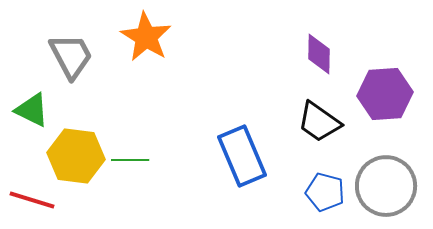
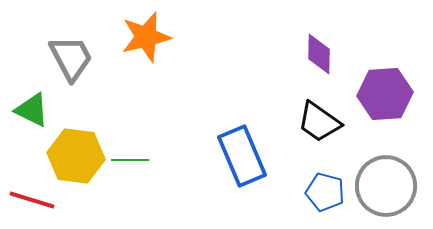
orange star: rotated 27 degrees clockwise
gray trapezoid: moved 2 px down
